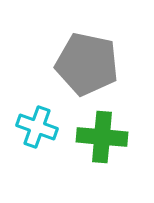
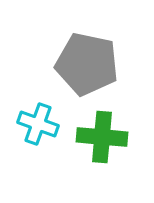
cyan cross: moved 1 px right, 3 px up
